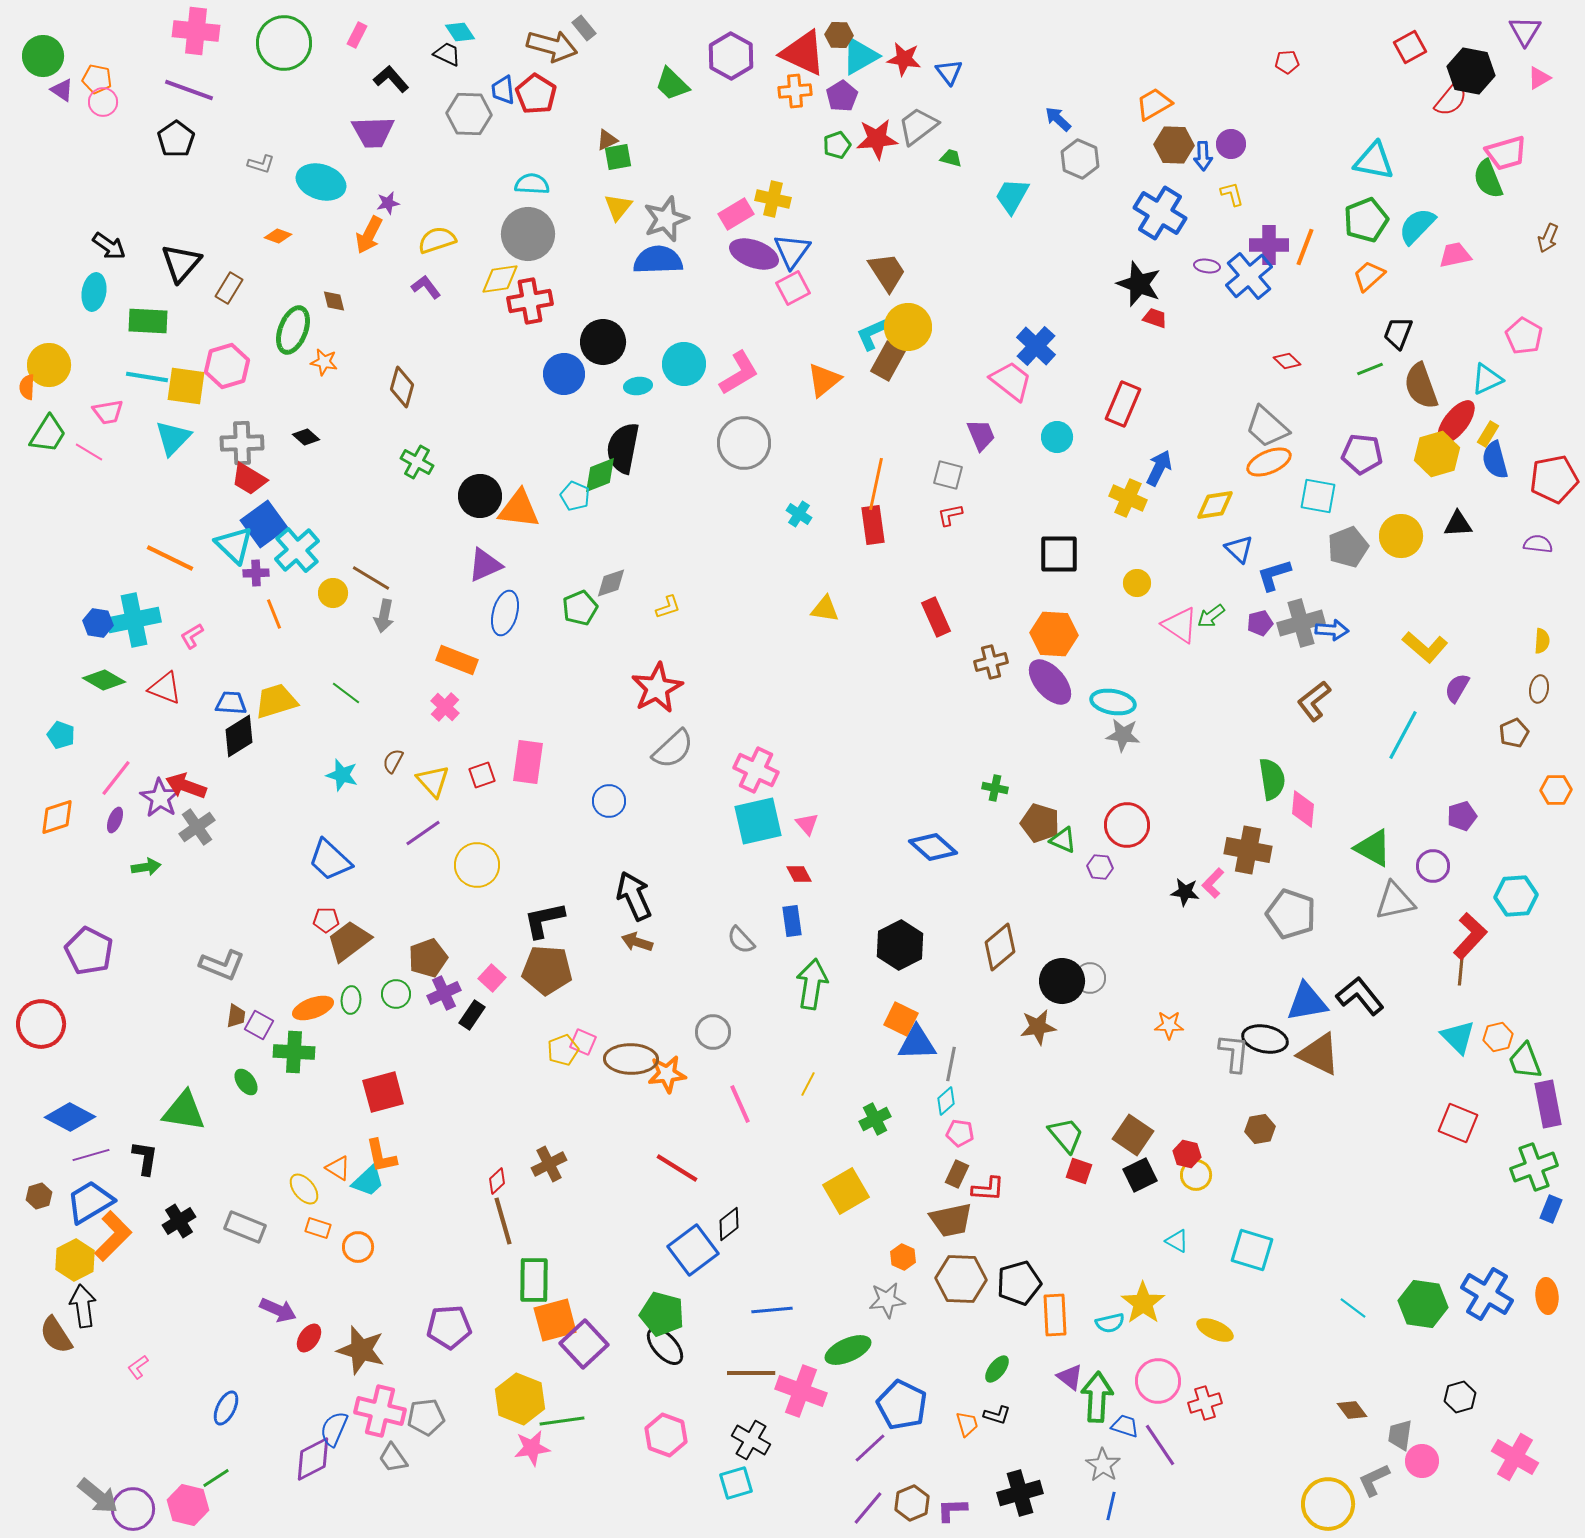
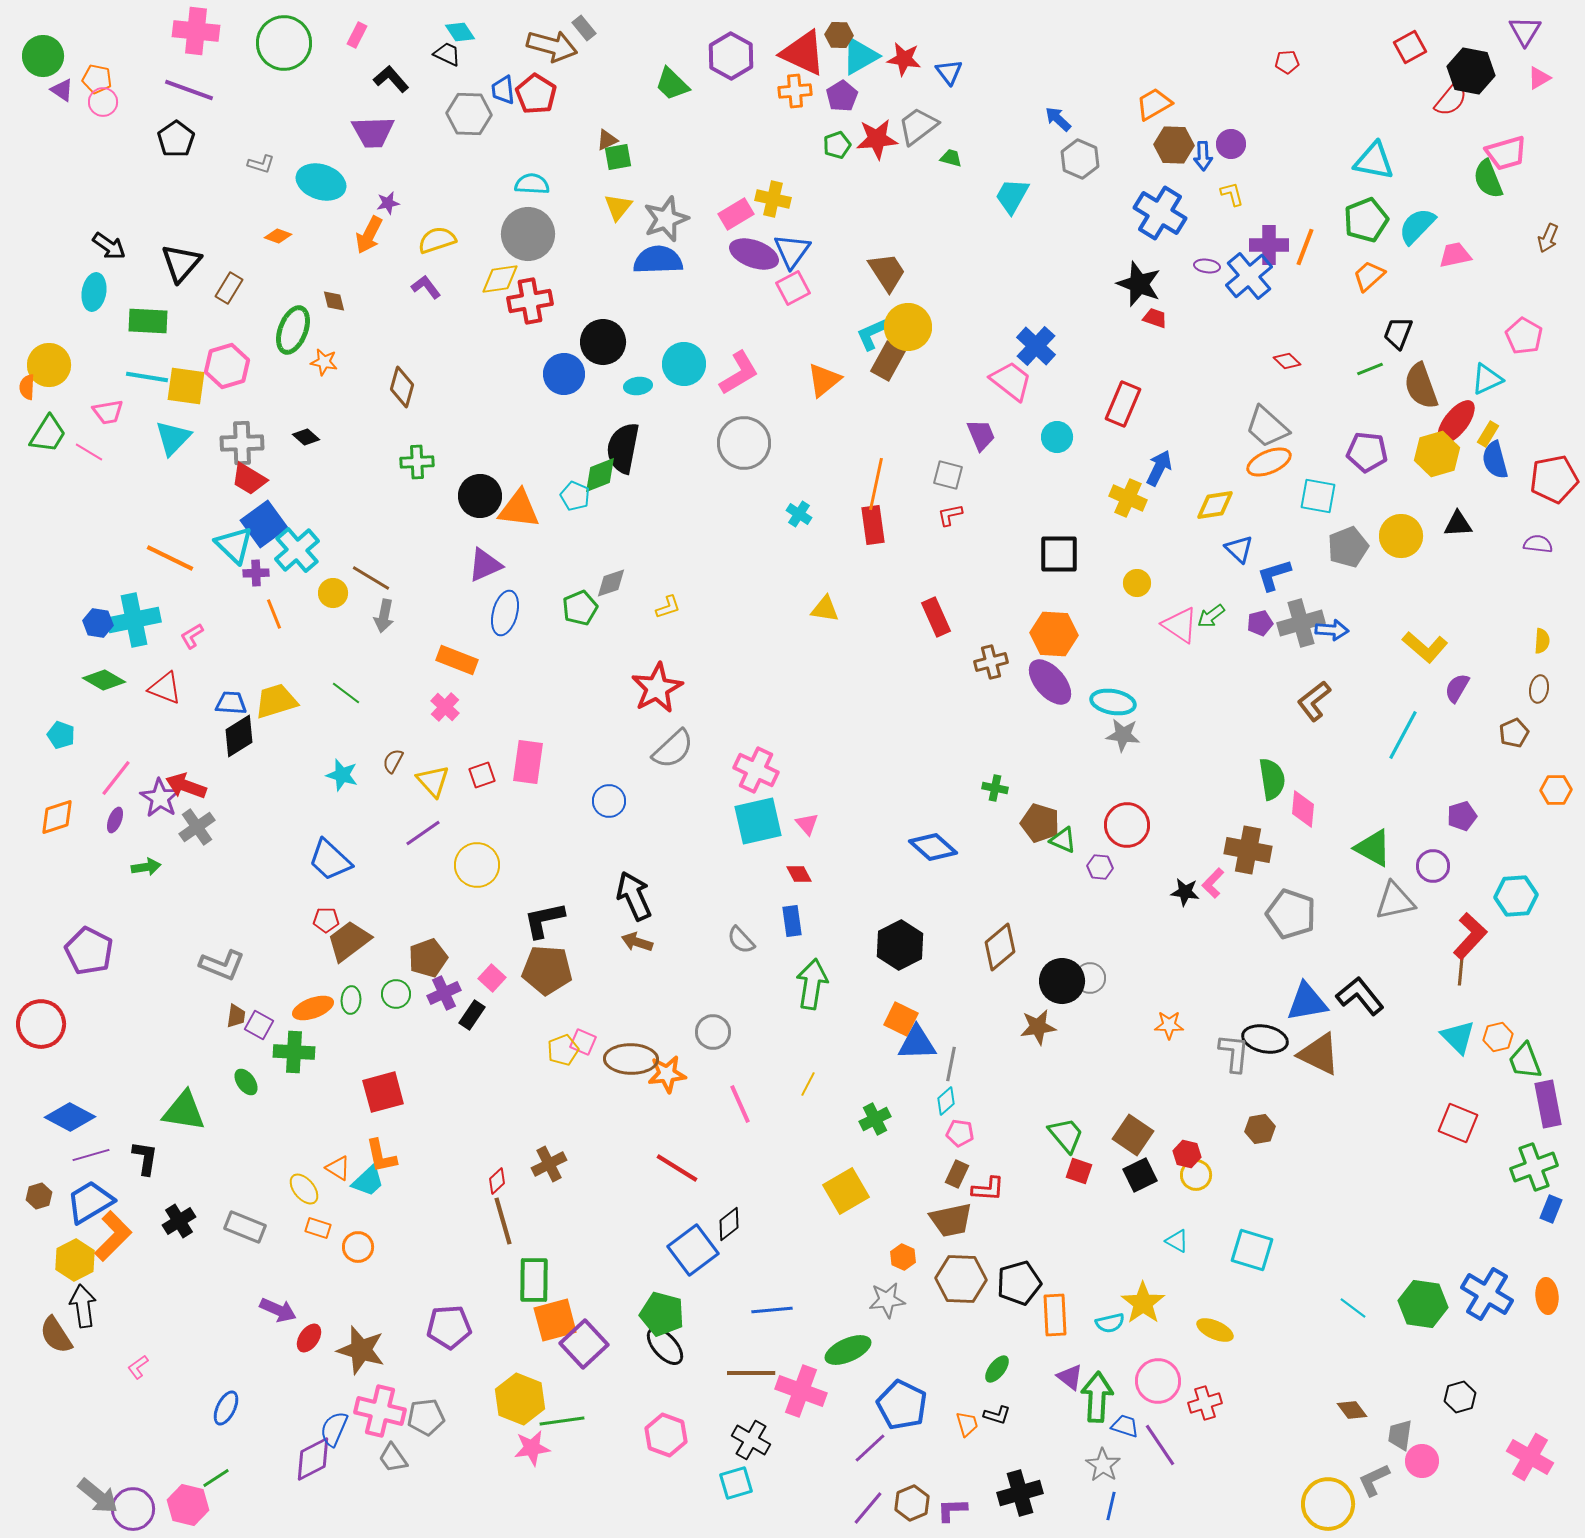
purple pentagon at (1362, 454): moved 5 px right, 2 px up
green cross at (417, 462): rotated 32 degrees counterclockwise
pink cross at (1515, 1457): moved 15 px right
